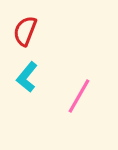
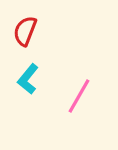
cyan L-shape: moved 1 px right, 2 px down
